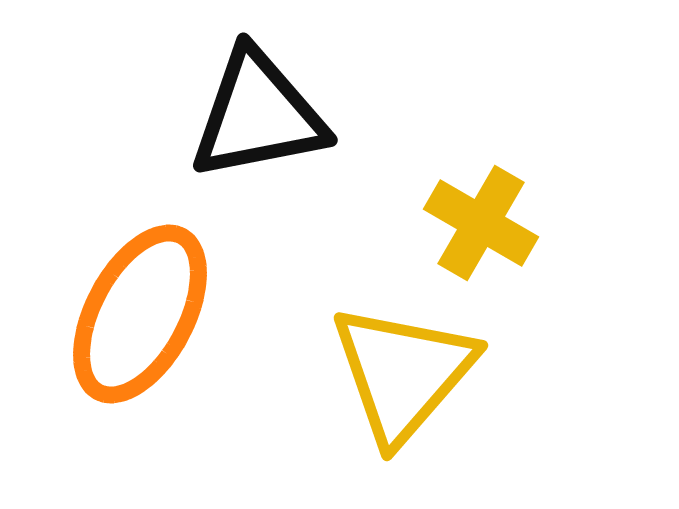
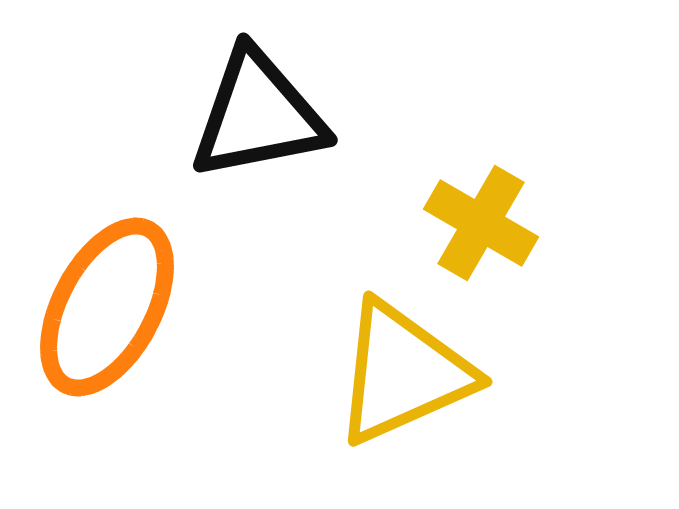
orange ellipse: moved 33 px left, 7 px up
yellow triangle: rotated 25 degrees clockwise
